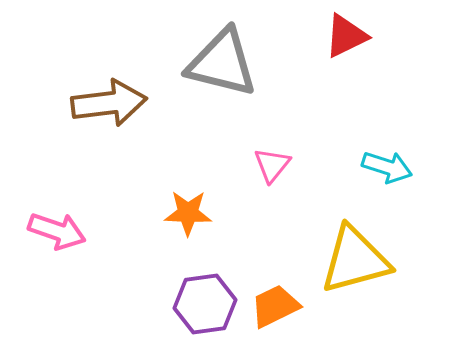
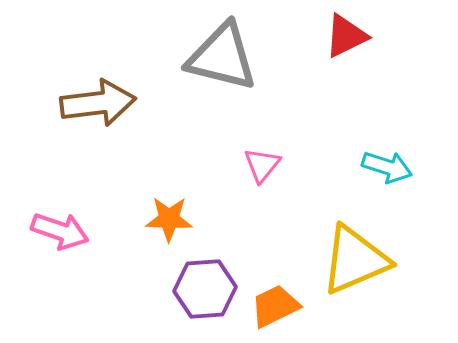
gray triangle: moved 6 px up
brown arrow: moved 11 px left
pink triangle: moved 10 px left
orange star: moved 19 px left, 6 px down
pink arrow: moved 3 px right
yellow triangle: rotated 8 degrees counterclockwise
purple hexagon: moved 15 px up; rotated 4 degrees clockwise
